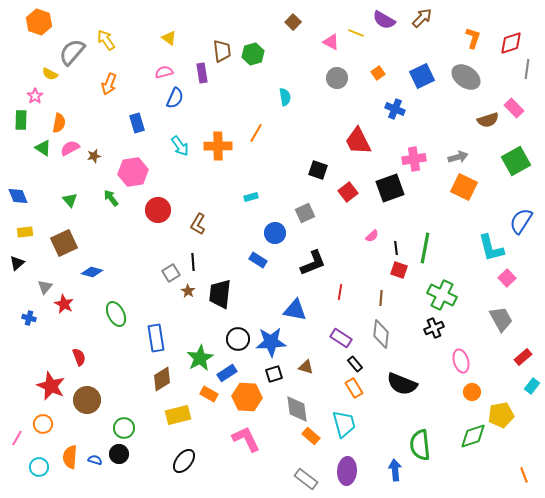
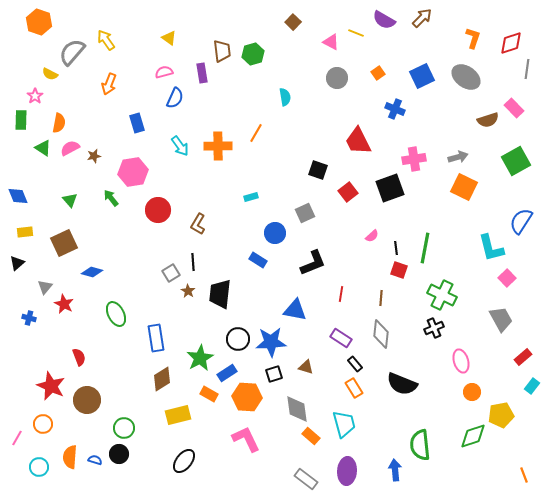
red line at (340, 292): moved 1 px right, 2 px down
